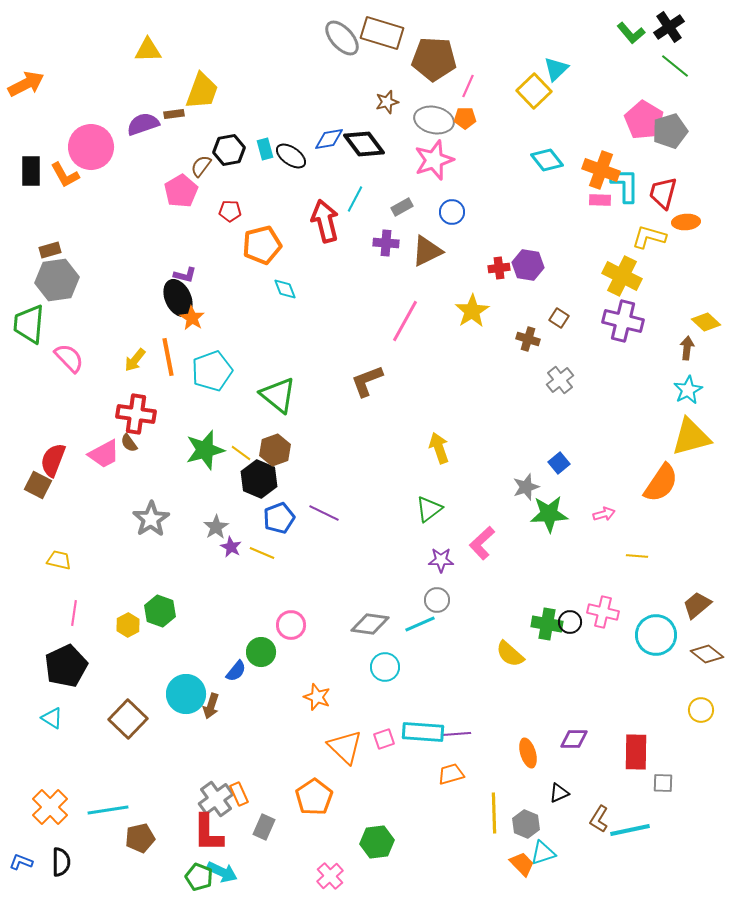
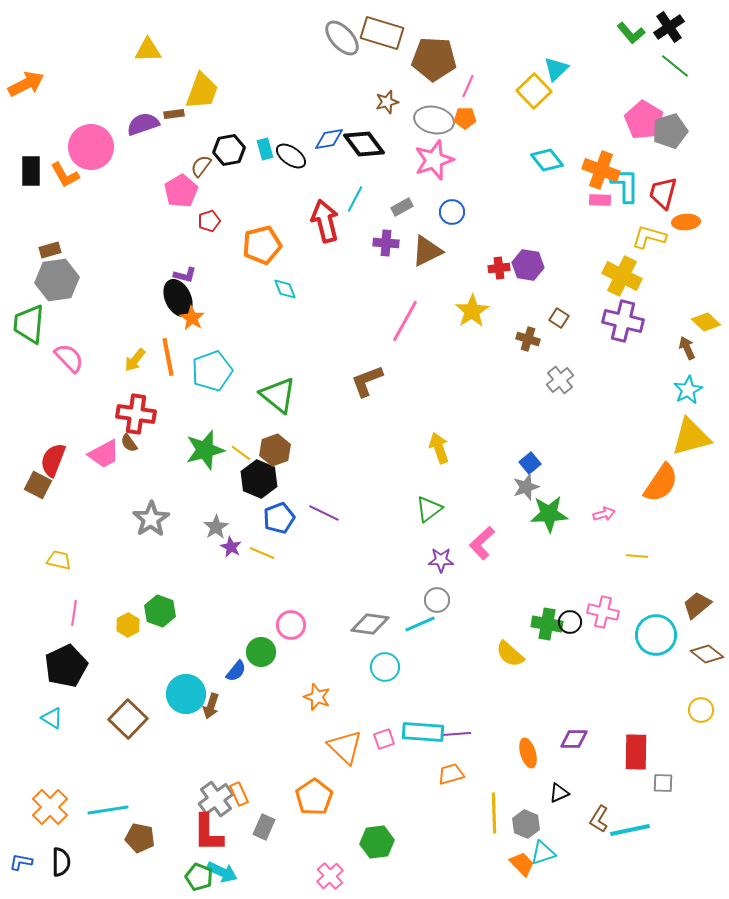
red pentagon at (230, 211): moved 21 px left, 10 px down; rotated 20 degrees counterclockwise
brown arrow at (687, 348): rotated 30 degrees counterclockwise
blue square at (559, 463): moved 29 px left
brown pentagon at (140, 838): rotated 24 degrees clockwise
blue L-shape at (21, 862): rotated 10 degrees counterclockwise
